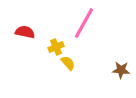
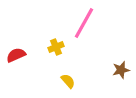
red semicircle: moved 9 px left, 23 px down; rotated 36 degrees counterclockwise
yellow semicircle: moved 18 px down
brown star: rotated 18 degrees counterclockwise
